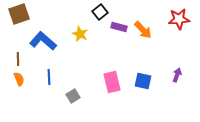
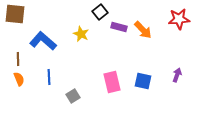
brown square: moved 4 px left; rotated 25 degrees clockwise
yellow star: moved 1 px right
